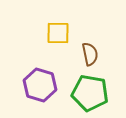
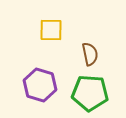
yellow square: moved 7 px left, 3 px up
green pentagon: rotated 6 degrees counterclockwise
